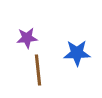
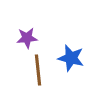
blue star: moved 6 px left, 5 px down; rotated 16 degrees clockwise
